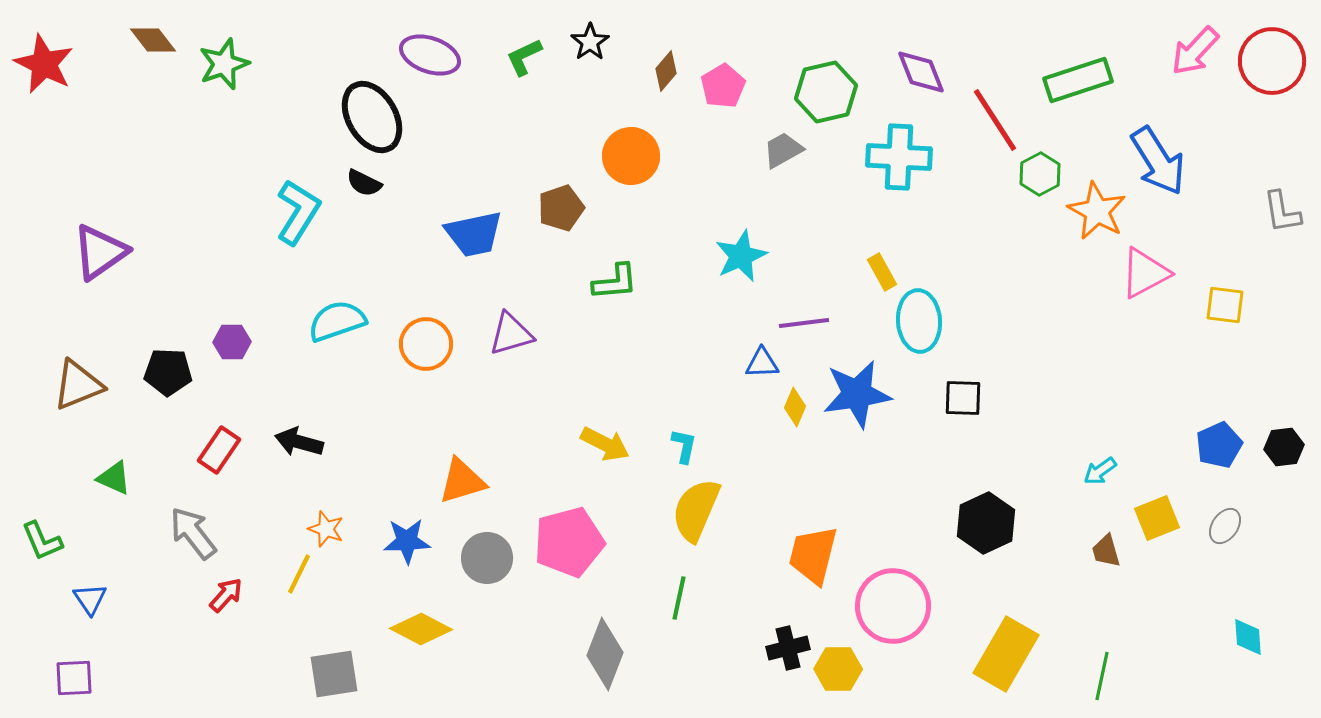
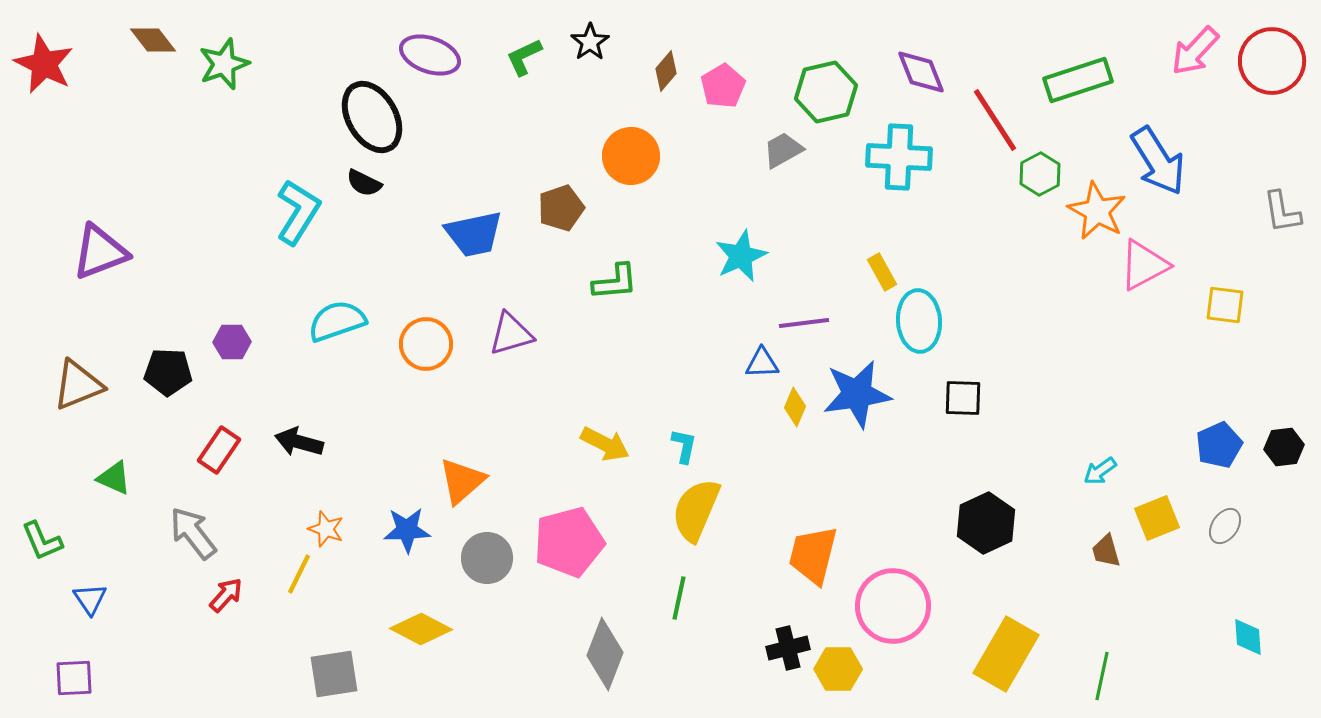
purple triangle at (100, 252): rotated 14 degrees clockwise
pink triangle at (1145, 273): moved 1 px left, 8 px up
orange triangle at (462, 481): rotated 24 degrees counterclockwise
blue star at (407, 541): moved 11 px up
